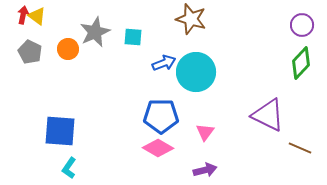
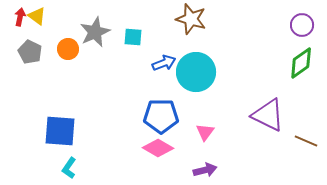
red arrow: moved 3 px left, 2 px down
green diamond: rotated 12 degrees clockwise
brown line: moved 6 px right, 7 px up
